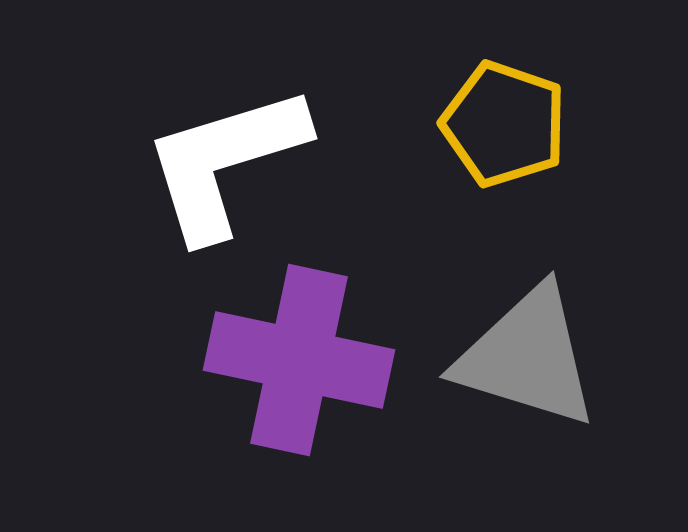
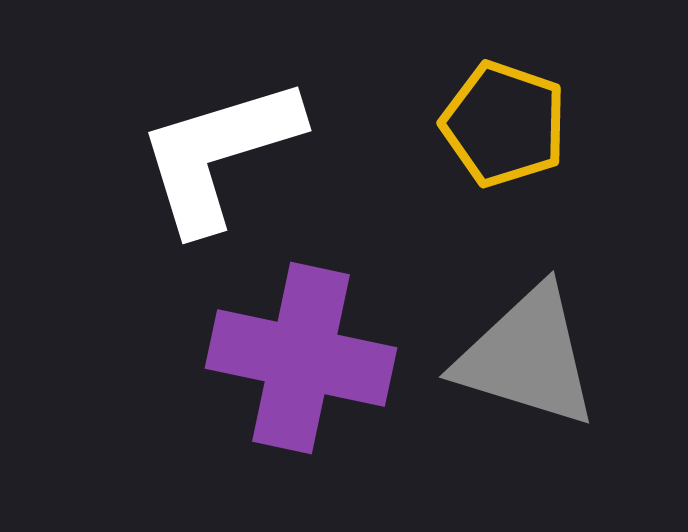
white L-shape: moved 6 px left, 8 px up
purple cross: moved 2 px right, 2 px up
